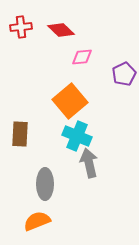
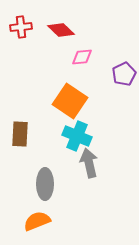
orange square: rotated 16 degrees counterclockwise
